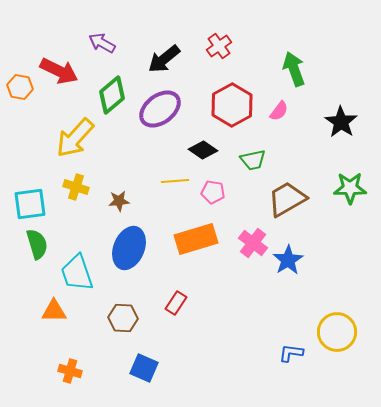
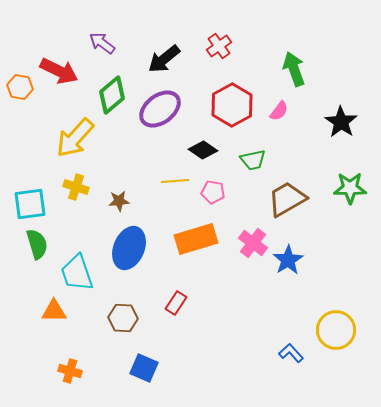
purple arrow: rotated 8 degrees clockwise
yellow circle: moved 1 px left, 2 px up
blue L-shape: rotated 40 degrees clockwise
